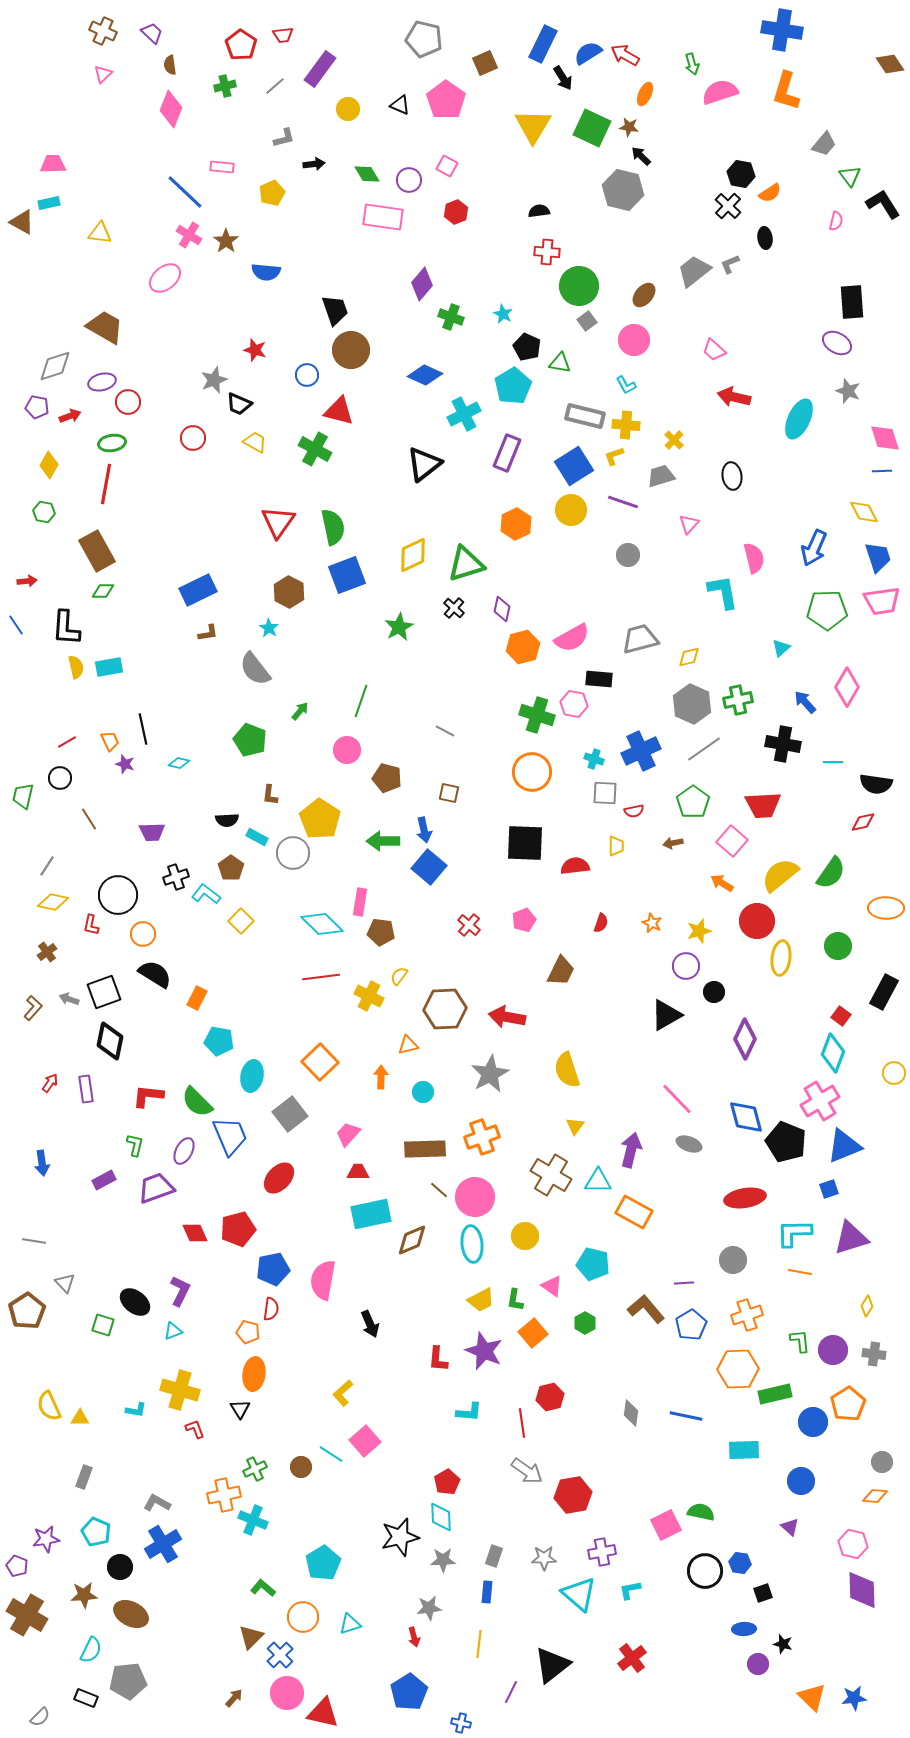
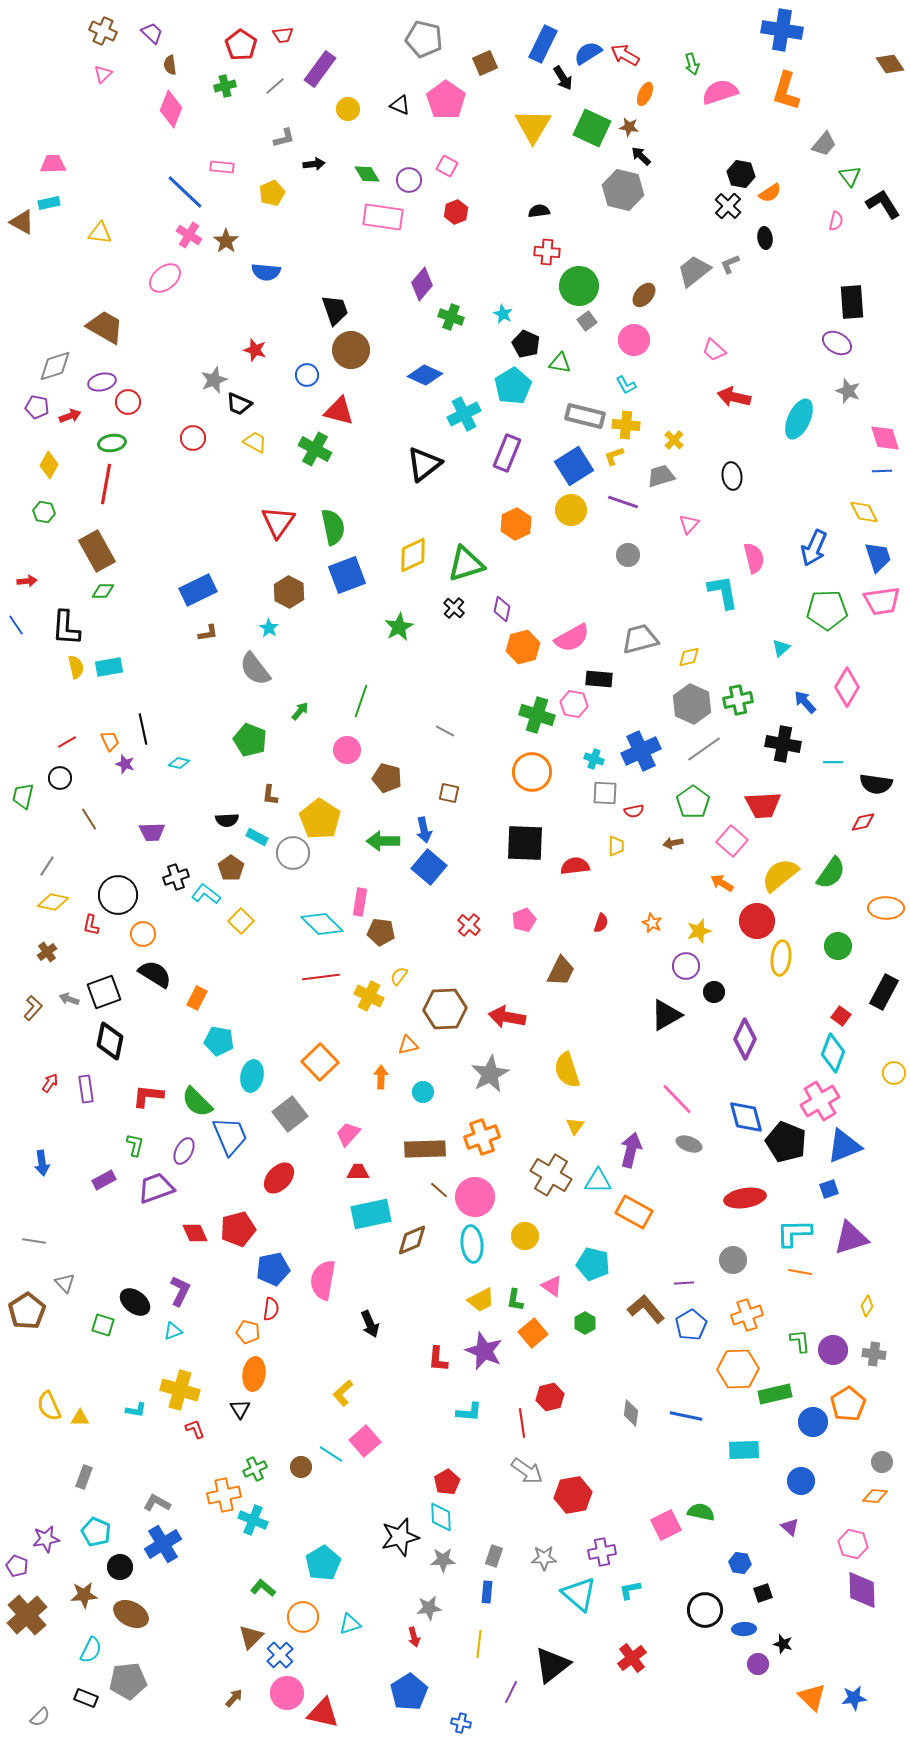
black pentagon at (527, 347): moved 1 px left, 3 px up
black circle at (705, 1571): moved 39 px down
brown cross at (27, 1615): rotated 18 degrees clockwise
